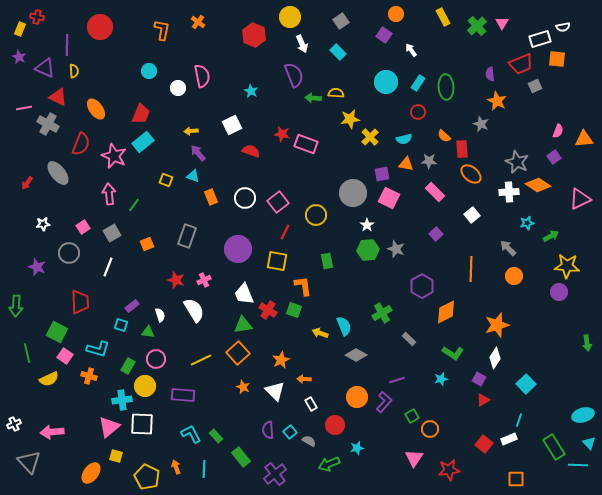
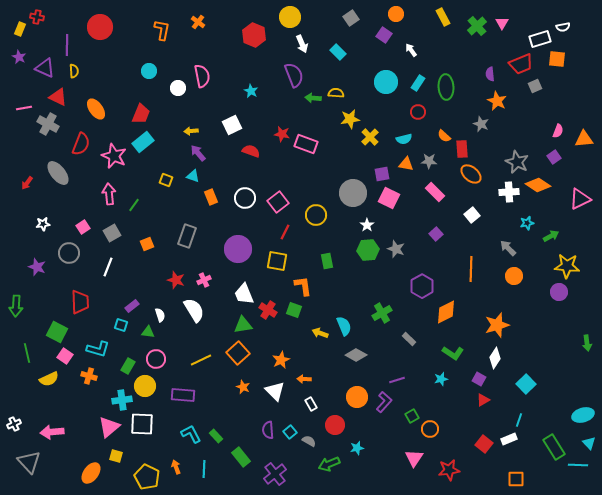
gray square at (341, 21): moved 10 px right, 3 px up
